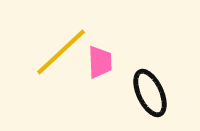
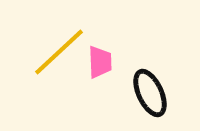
yellow line: moved 2 px left
